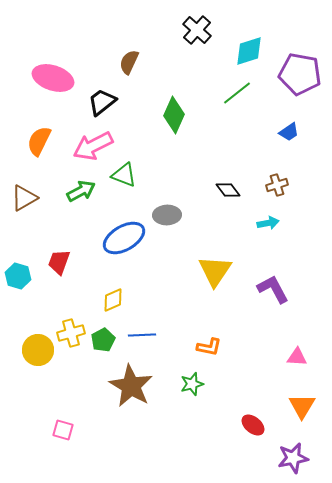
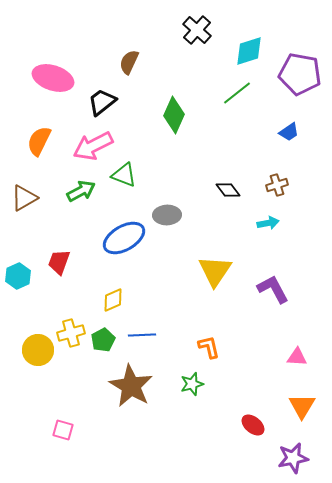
cyan hexagon: rotated 20 degrees clockwise
orange L-shape: rotated 115 degrees counterclockwise
